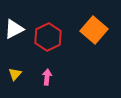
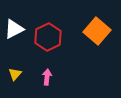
orange square: moved 3 px right, 1 px down
